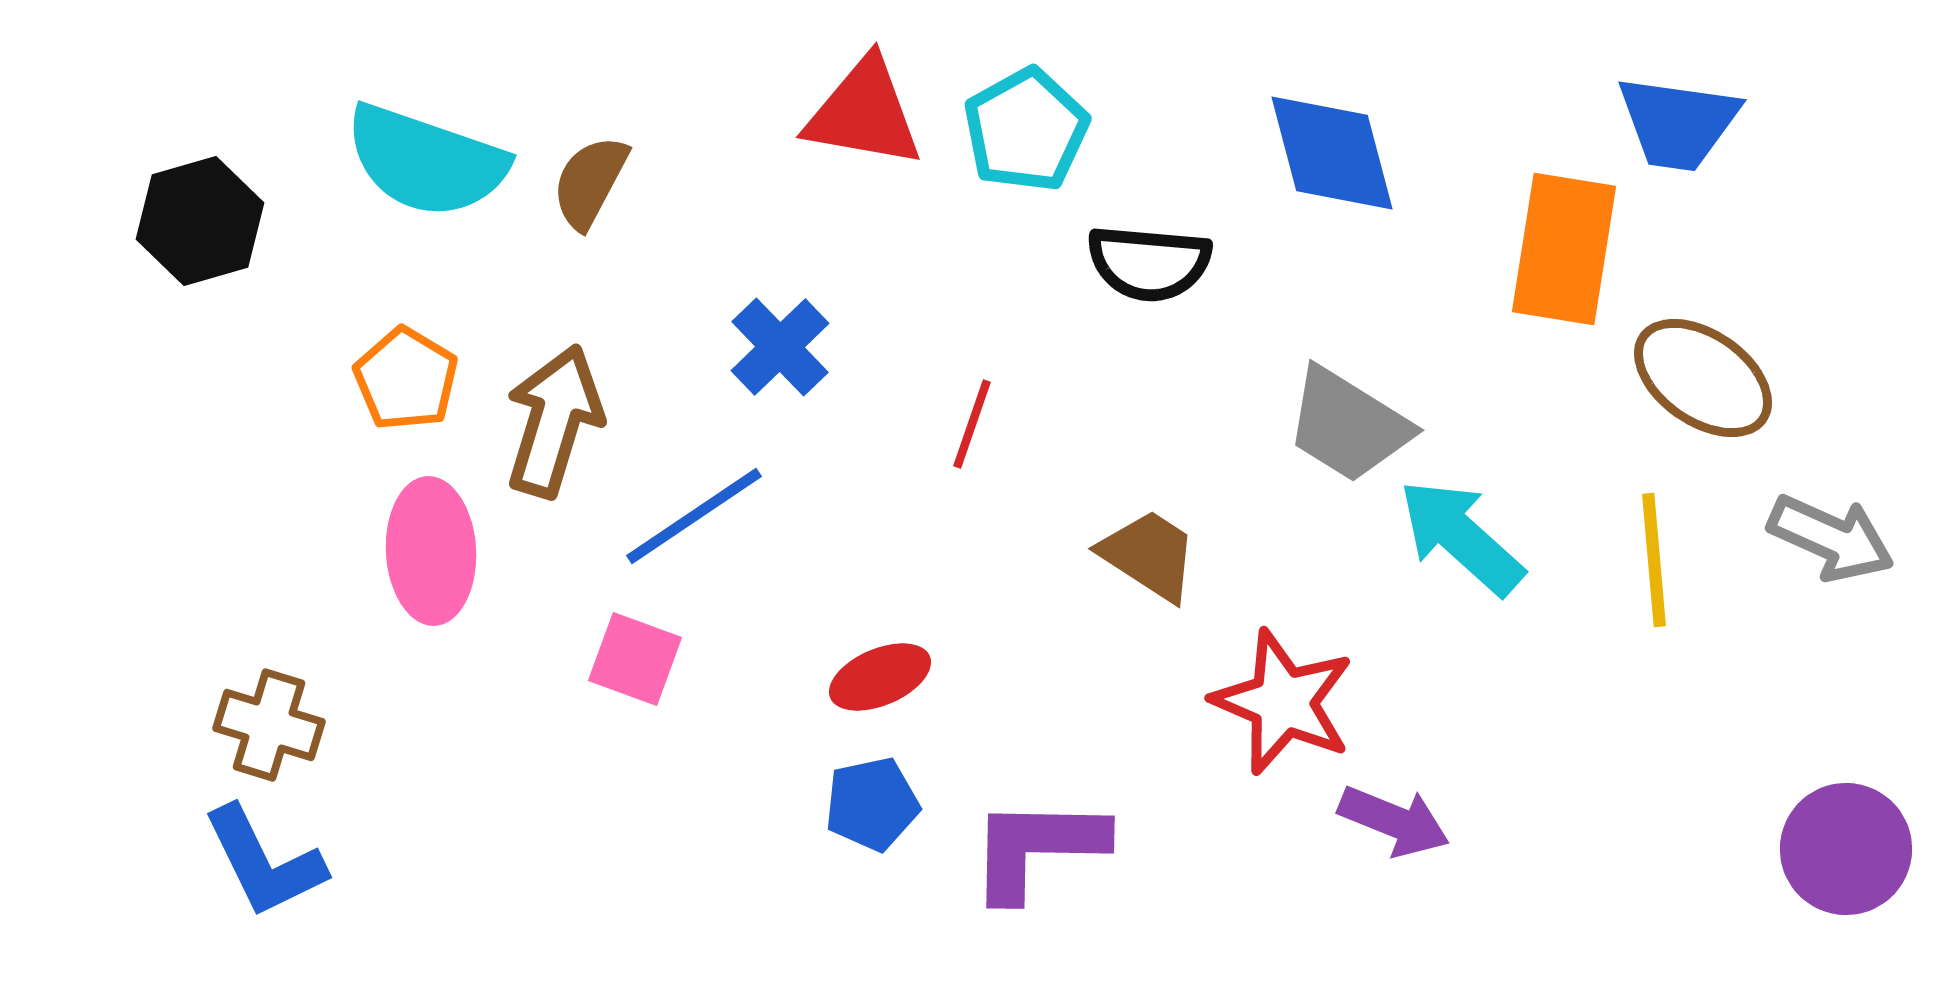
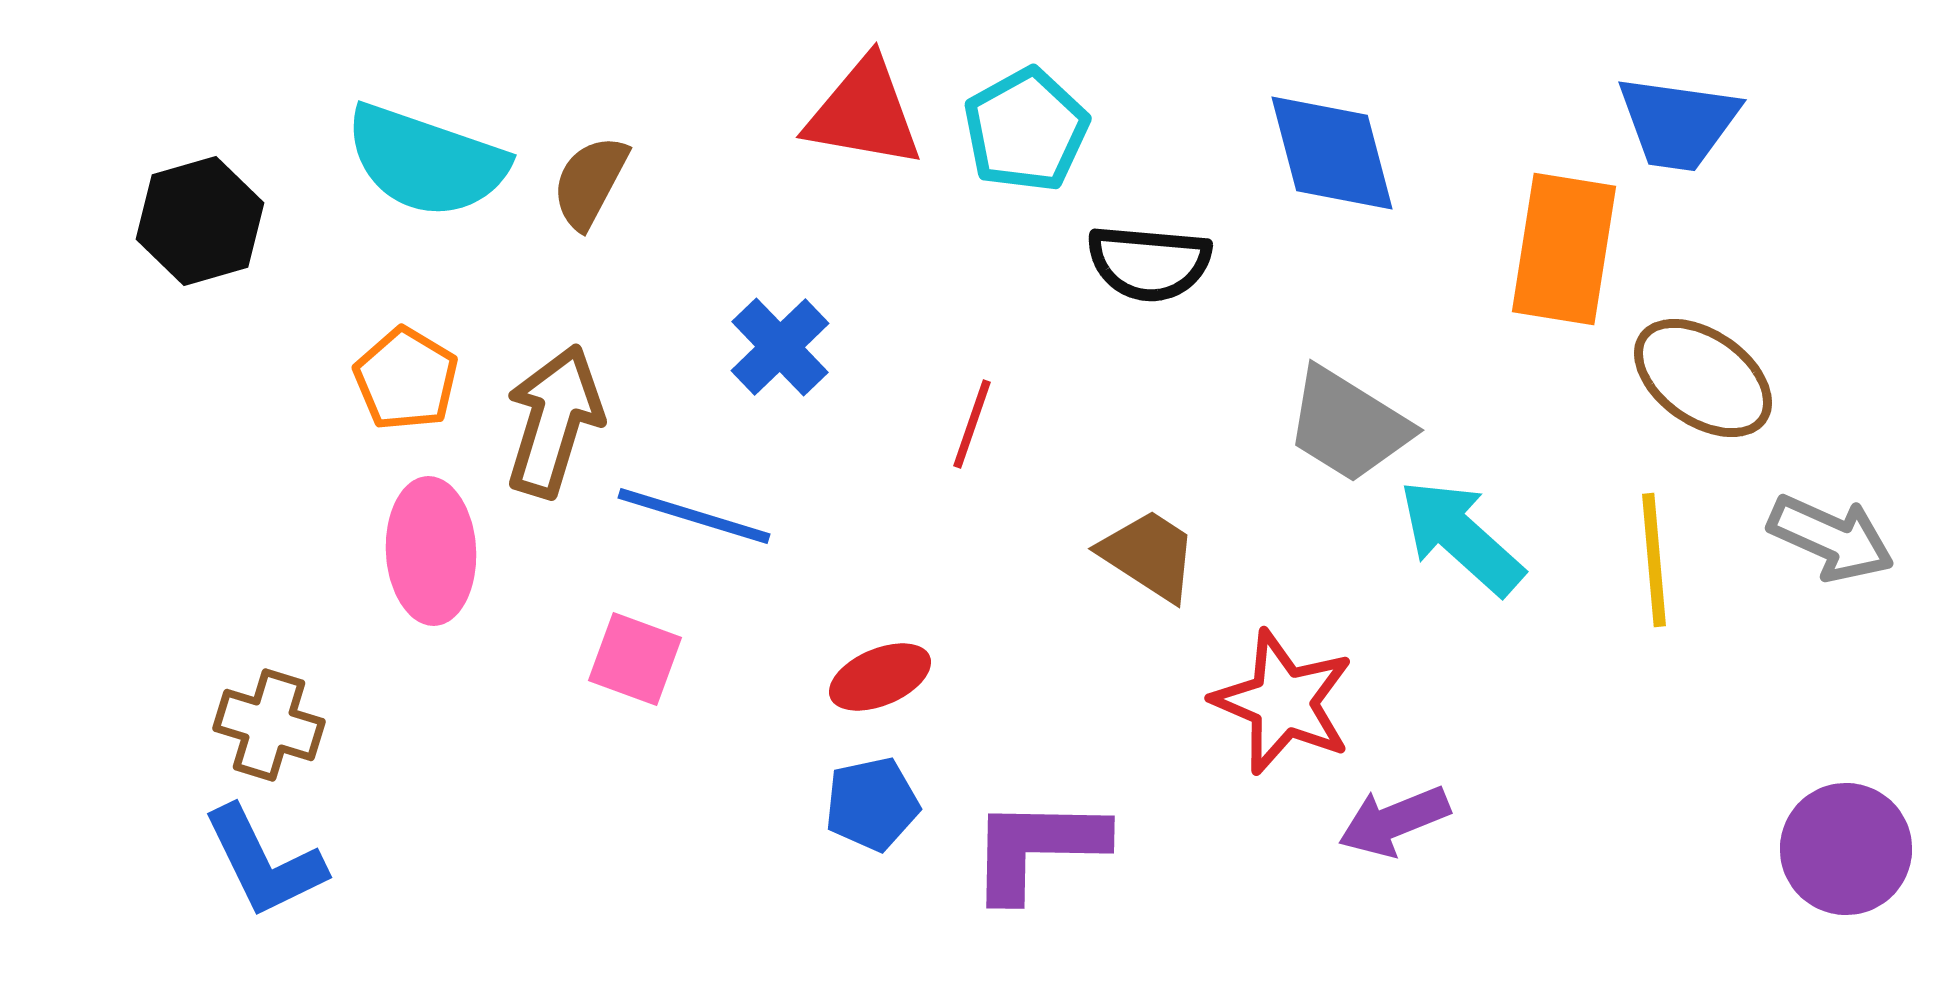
blue line: rotated 51 degrees clockwise
purple arrow: rotated 136 degrees clockwise
